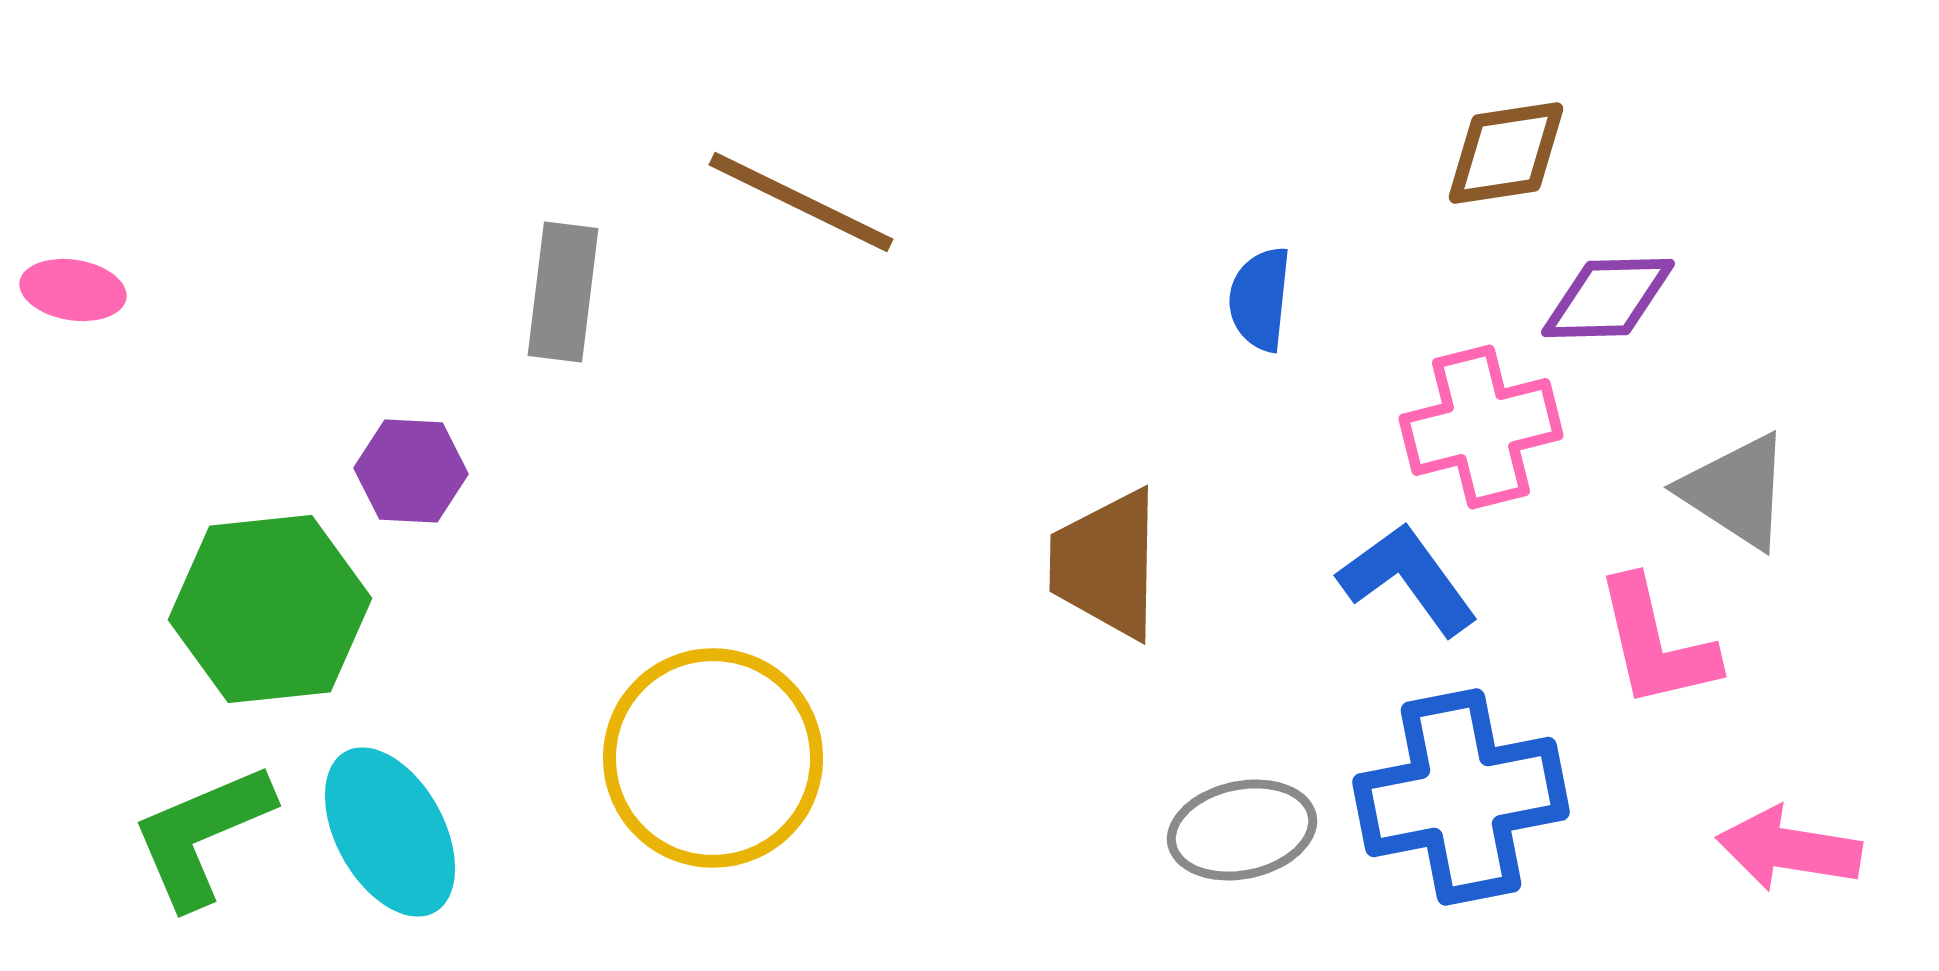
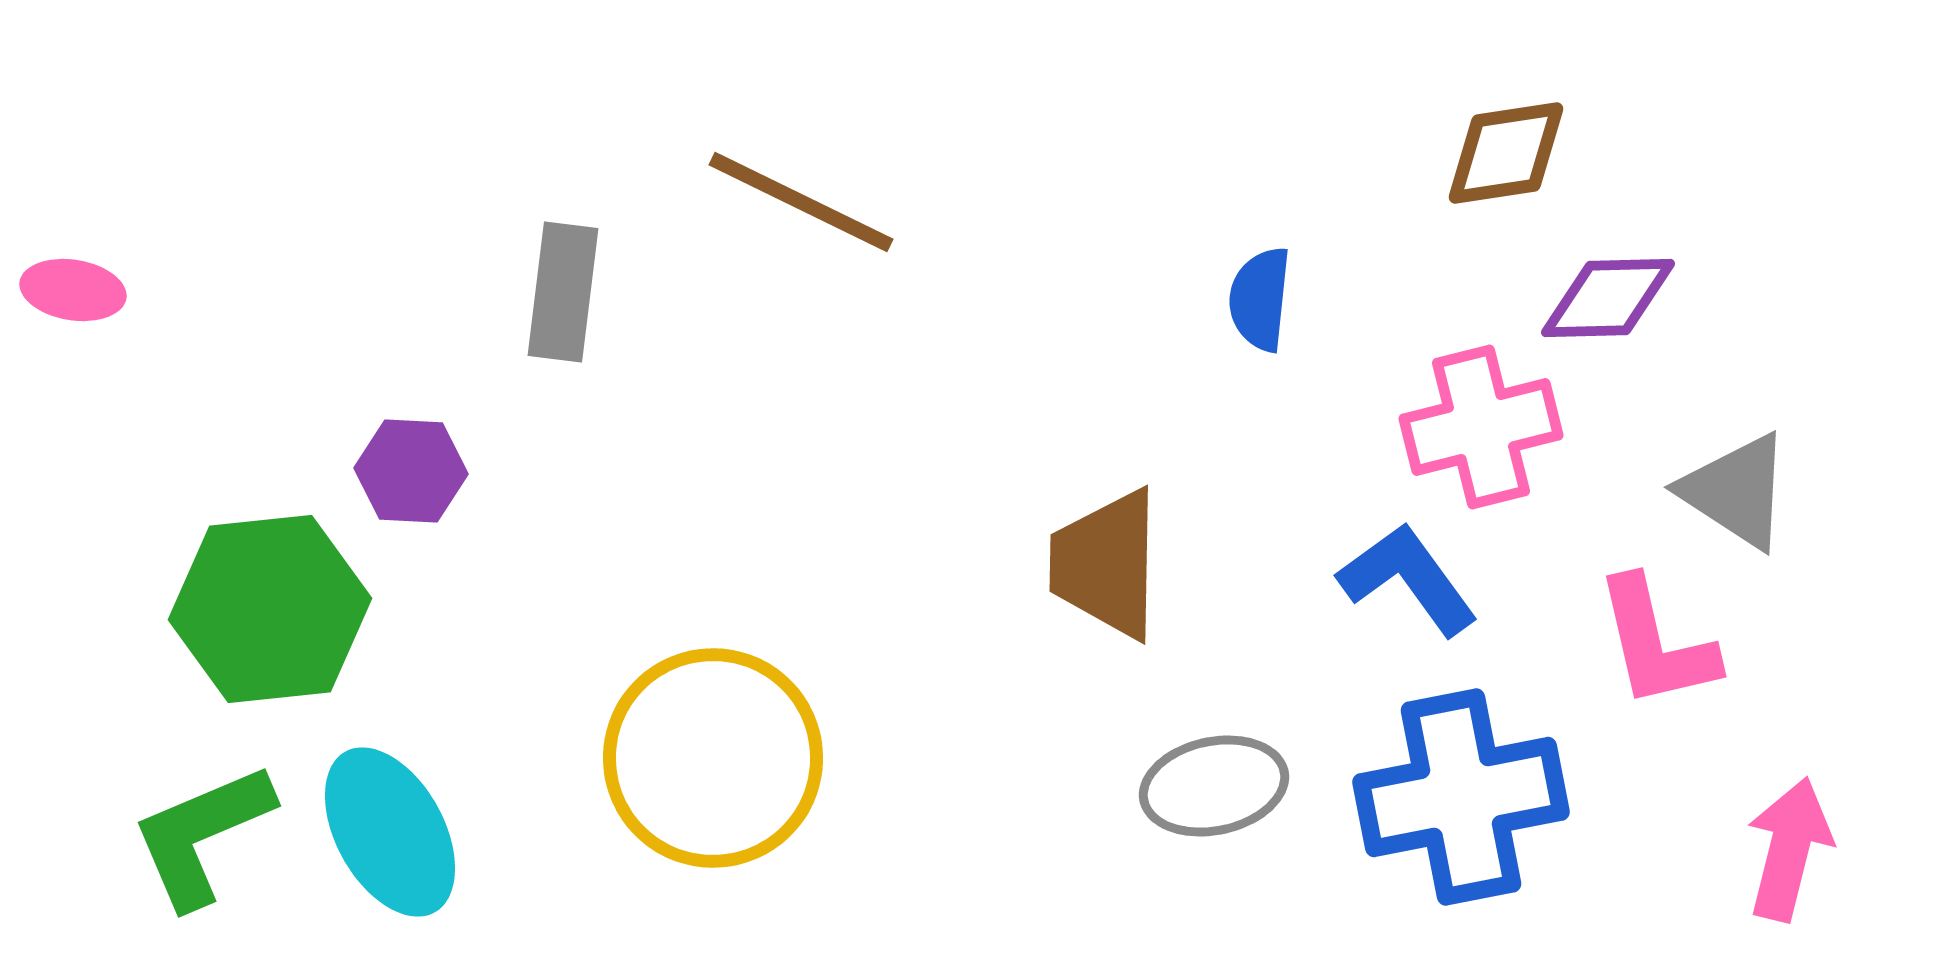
gray ellipse: moved 28 px left, 44 px up
pink arrow: rotated 95 degrees clockwise
